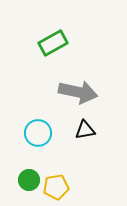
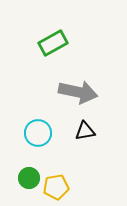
black triangle: moved 1 px down
green circle: moved 2 px up
